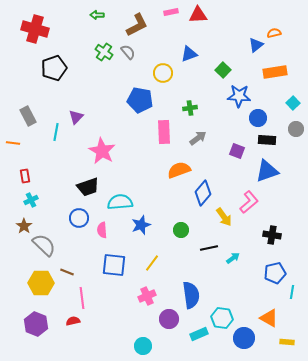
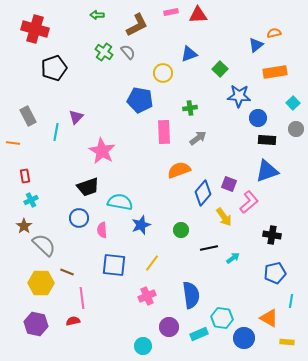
green square at (223, 70): moved 3 px left, 1 px up
purple square at (237, 151): moved 8 px left, 33 px down
cyan semicircle at (120, 202): rotated 15 degrees clockwise
cyan line at (292, 292): moved 1 px left, 9 px down
purple circle at (169, 319): moved 8 px down
purple hexagon at (36, 324): rotated 10 degrees counterclockwise
